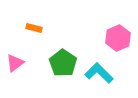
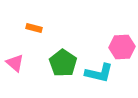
pink hexagon: moved 4 px right, 9 px down; rotated 20 degrees clockwise
pink triangle: rotated 42 degrees counterclockwise
cyan L-shape: rotated 148 degrees clockwise
